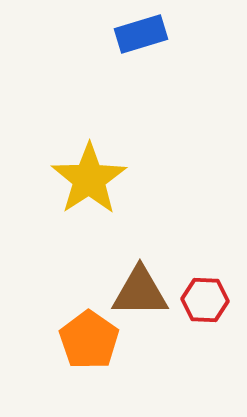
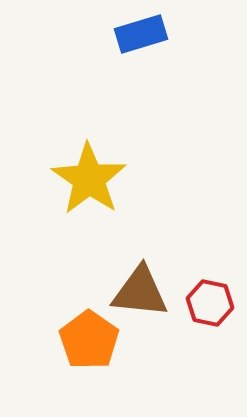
yellow star: rotated 4 degrees counterclockwise
brown triangle: rotated 6 degrees clockwise
red hexagon: moved 5 px right, 3 px down; rotated 9 degrees clockwise
